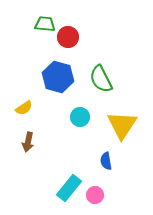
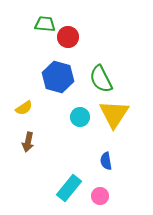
yellow triangle: moved 8 px left, 11 px up
pink circle: moved 5 px right, 1 px down
